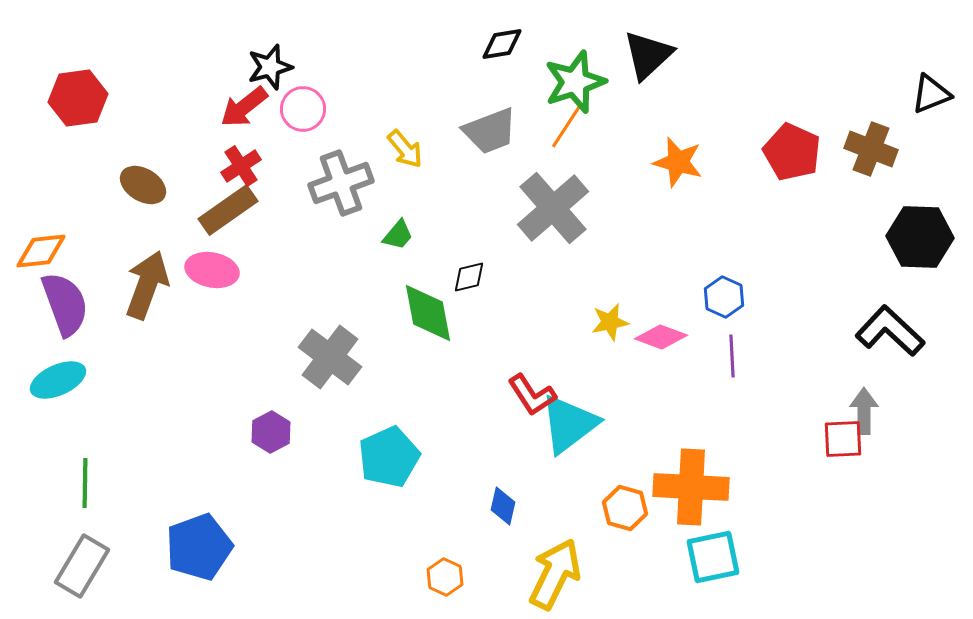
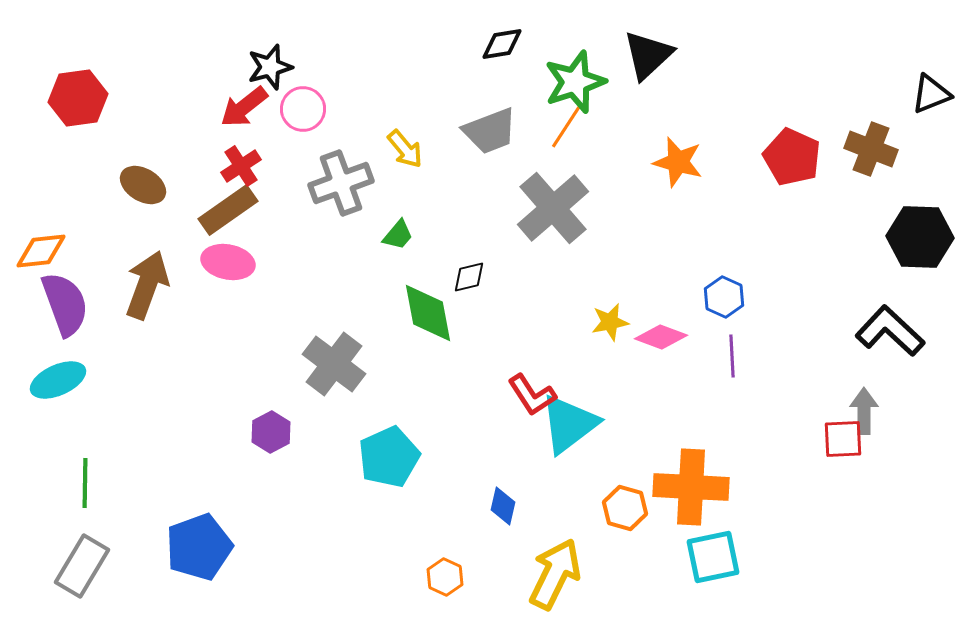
red pentagon at (792, 152): moved 5 px down
pink ellipse at (212, 270): moved 16 px right, 8 px up
gray cross at (330, 357): moved 4 px right, 7 px down
